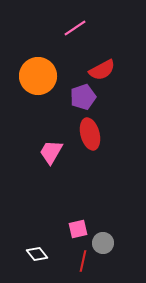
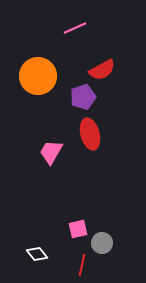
pink line: rotated 10 degrees clockwise
gray circle: moved 1 px left
red line: moved 1 px left, 4 px down
